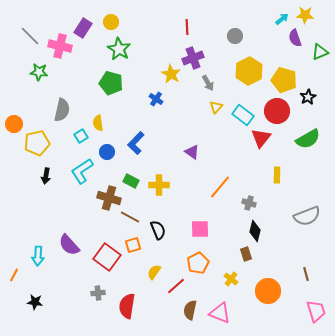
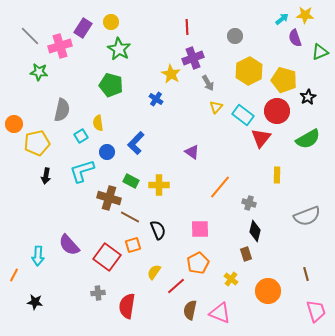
pink cross at (60, 46): rotated 30 degrees counterclockwise
green pentagon at (111, 83): moved 2 px down
cyan L-shape at (82, 171): rotated 16 degrees clockwise
